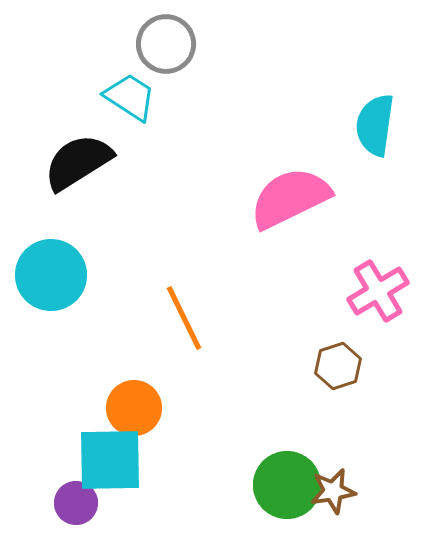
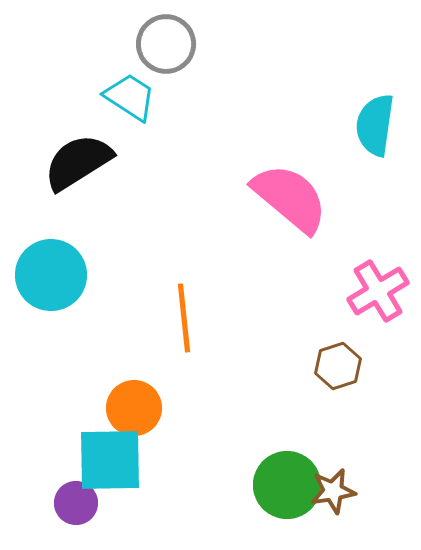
pink semicircle: rotated 66 degrees clockwise
orange line: rotated 20 degrees clockwise
